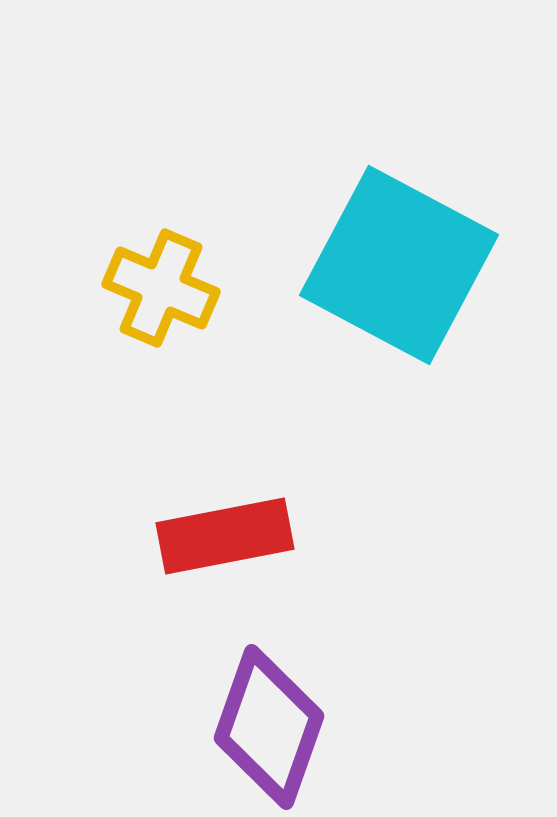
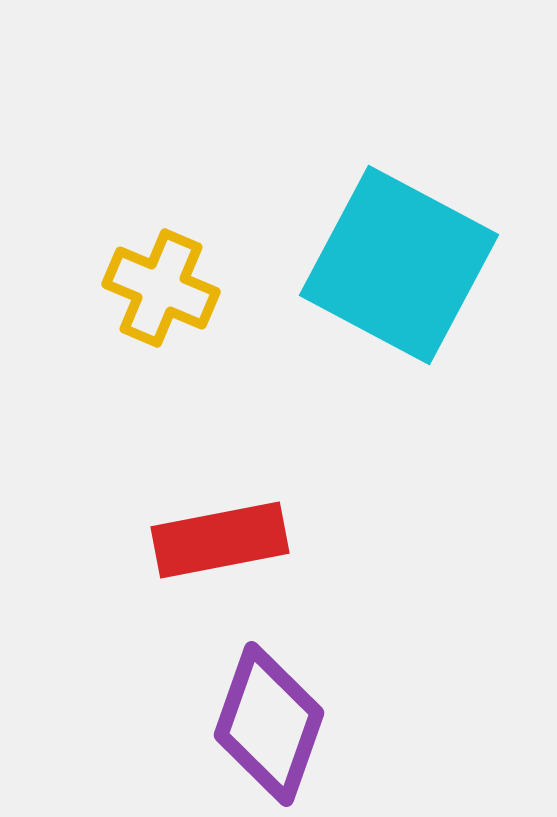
red rectangle: moved 5 px left, 4 px down
purple diamond: moved 3 px up
